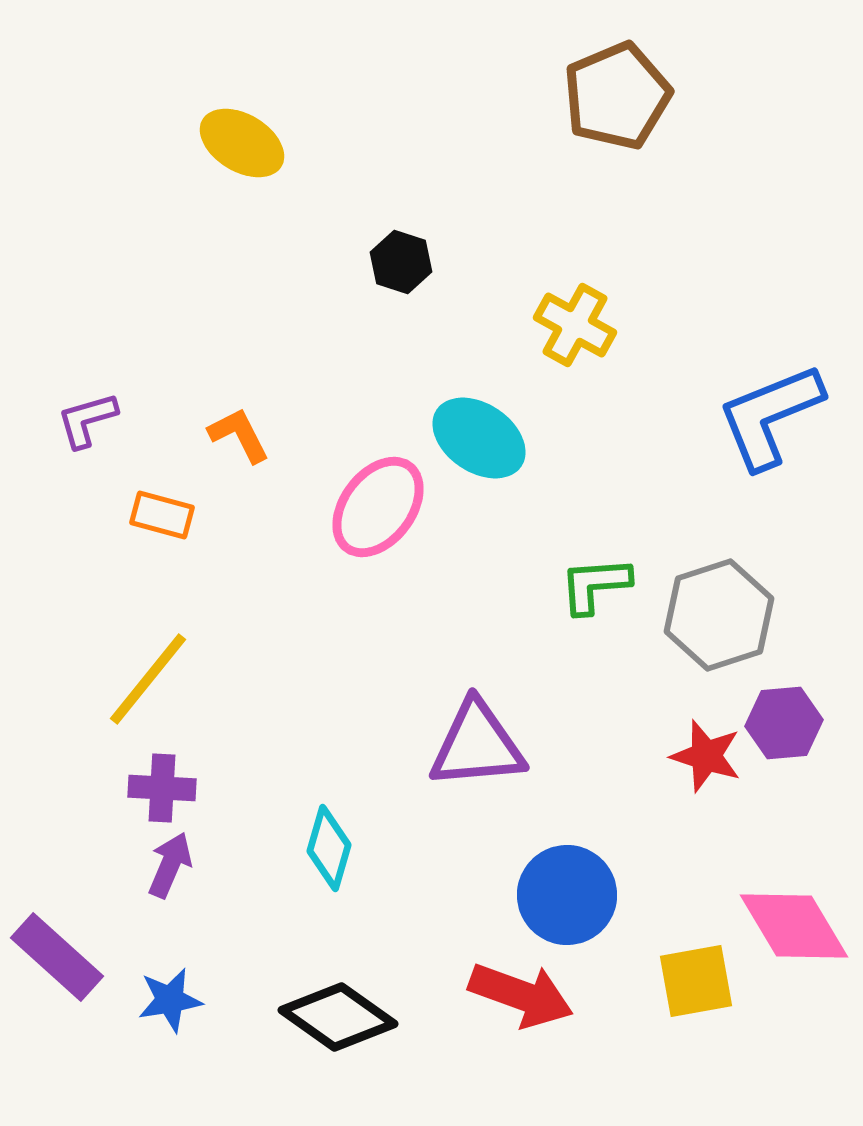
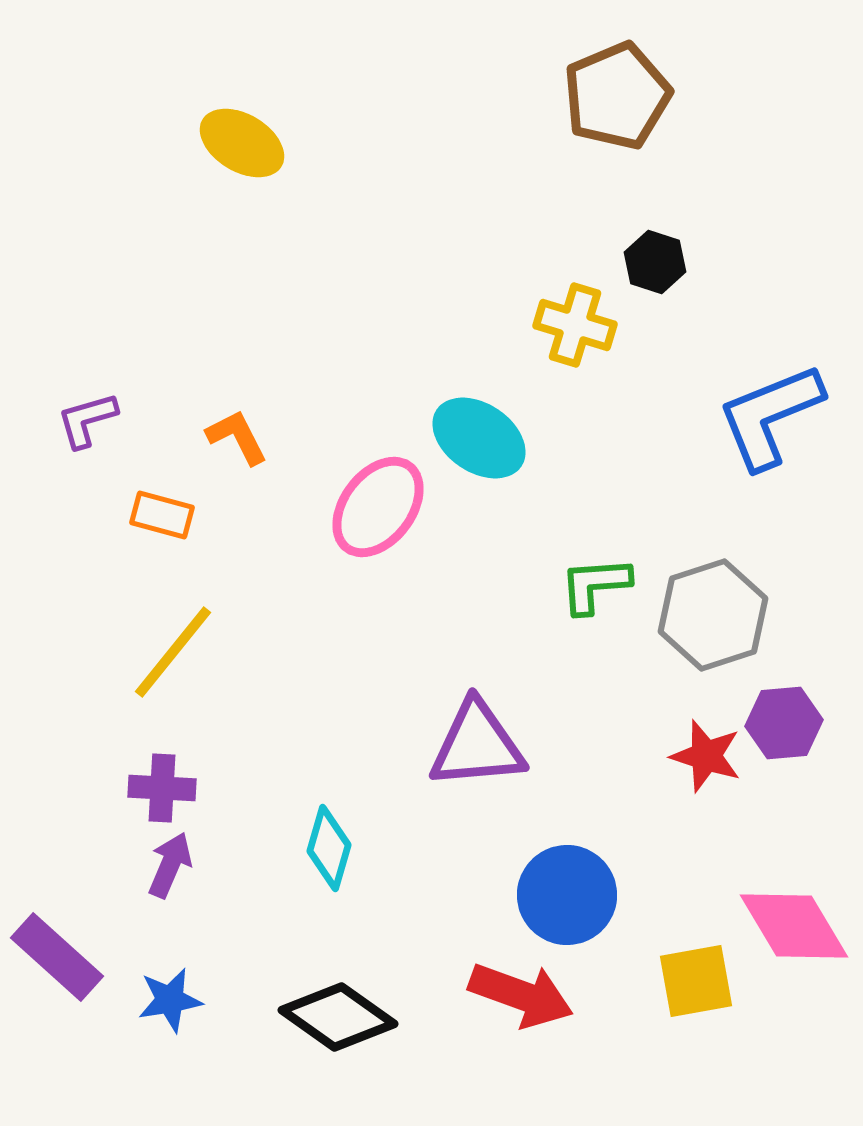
black hexagon: moved 254 px right
yellow cross: rotated 12 degrees counterclockwise
orange L-shape: moved 2 px left, 2 px down
gray hexagon: moved 6 px left
yellow line: moved 25 px right, 27 px up
